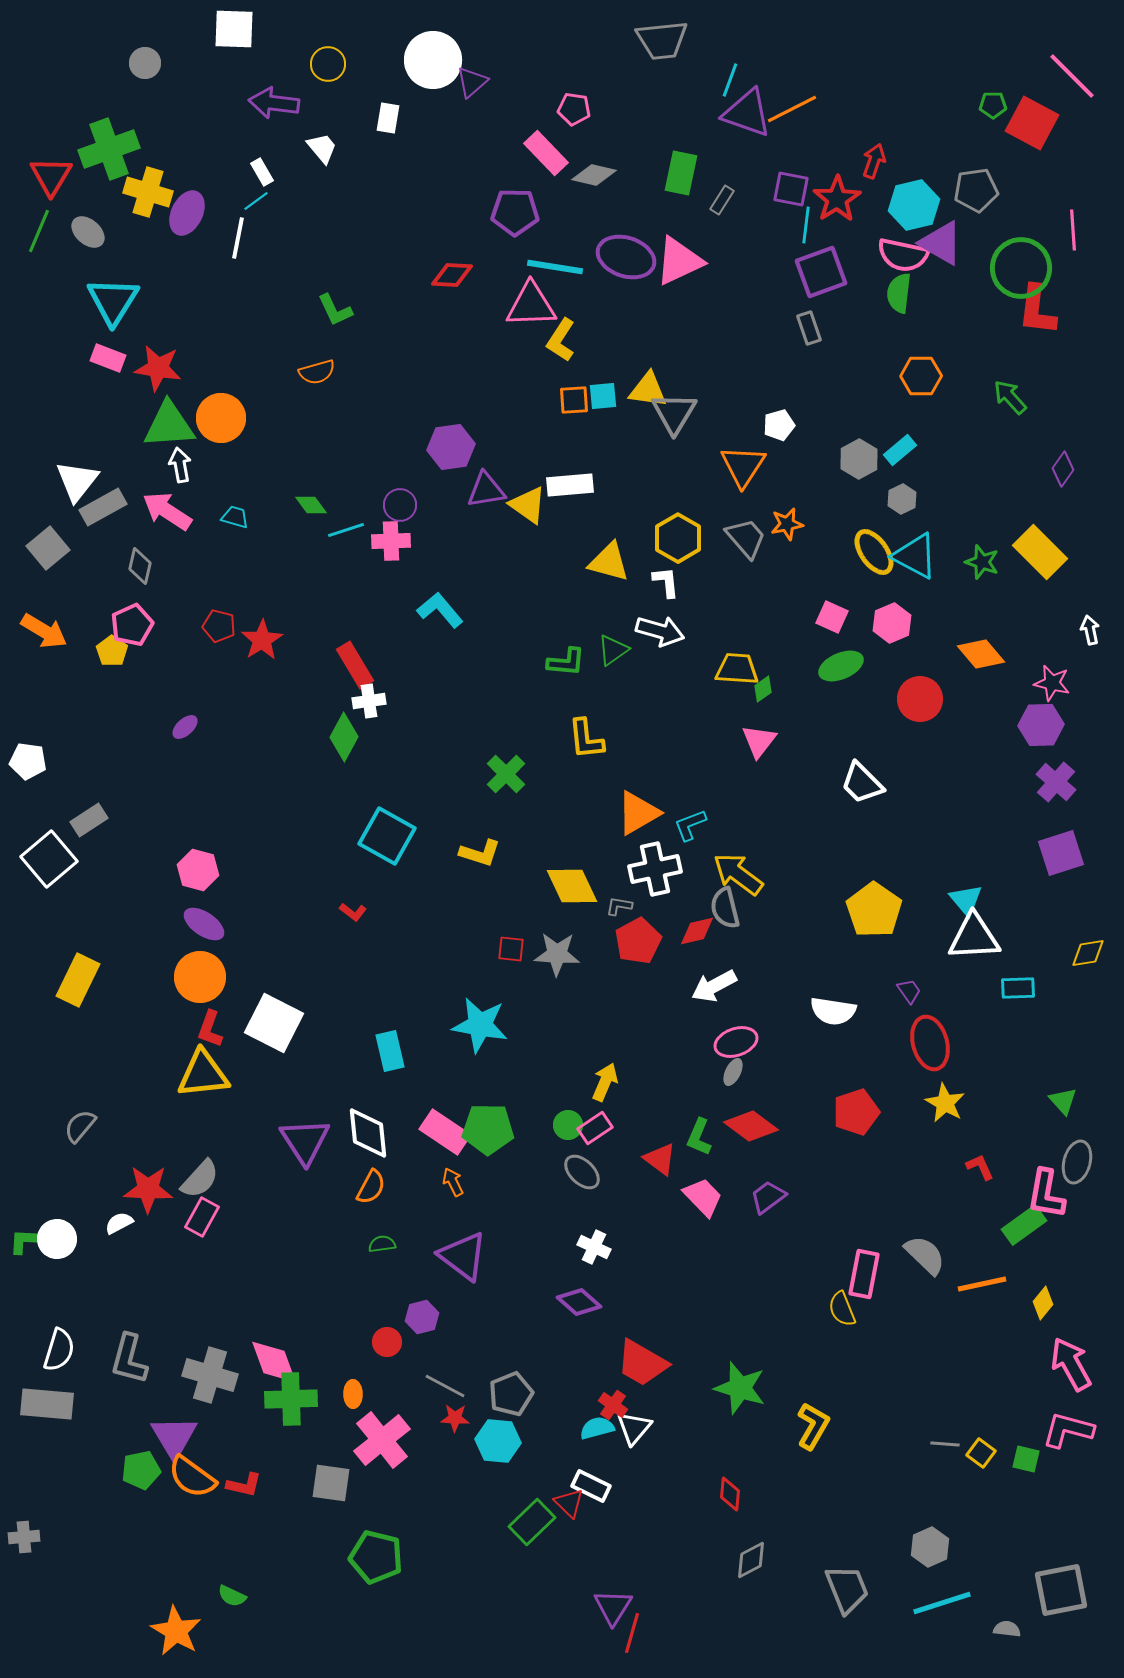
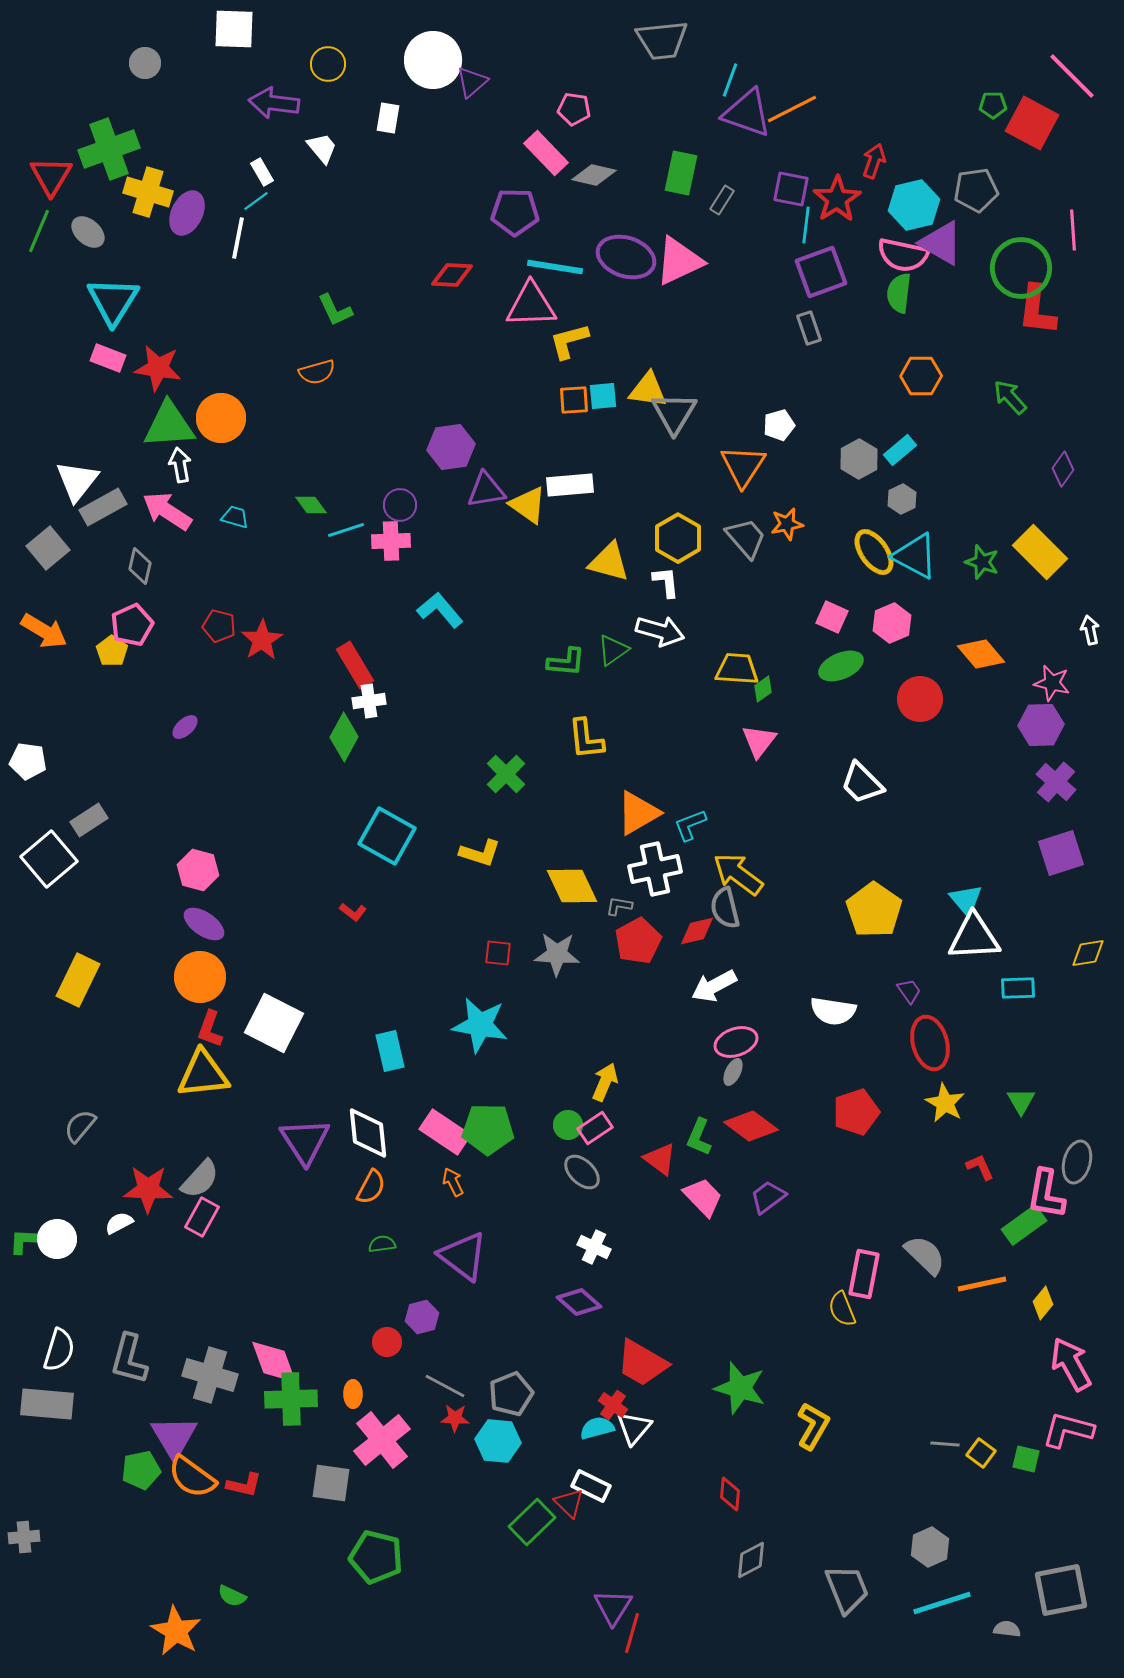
yellow L-shape at (561, 340): moved 8 px right, 1 px down; rotated 42 degrees clockwise
red square at (511, 949): moved 13 px left, 4 px down
green triangle at (1063, 1101): moved 42 px left; rotated 12 degrees clockwise
